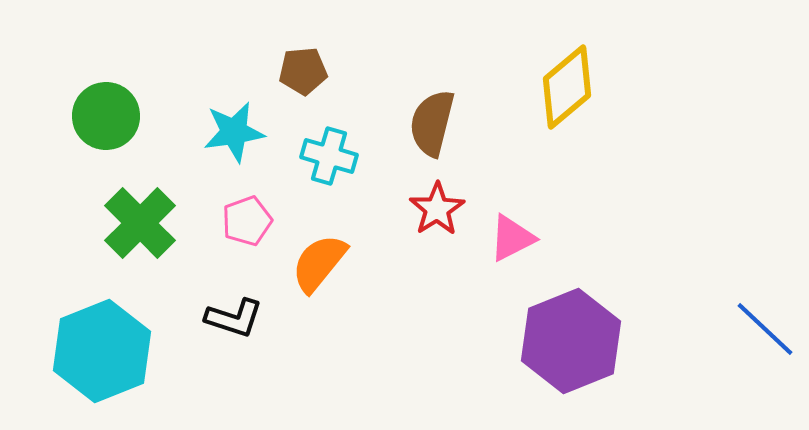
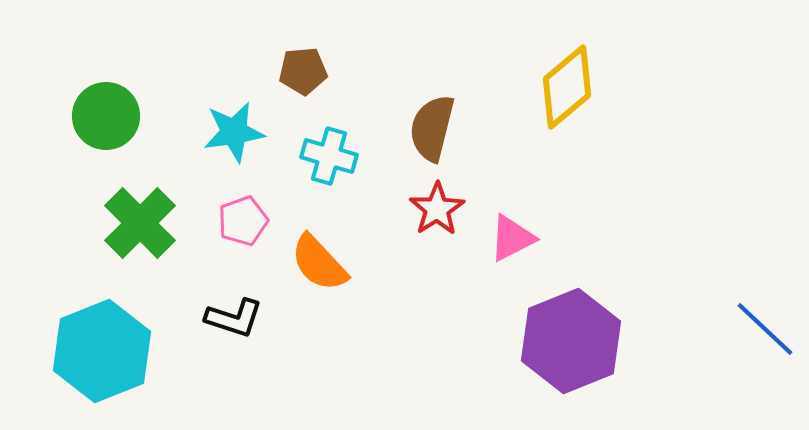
brown semicircle: moved 5 px down
pink pentagon: moved 4 px left
orange semicircle: rotated 82 degrees counterclockwise
